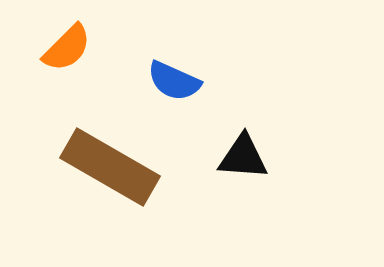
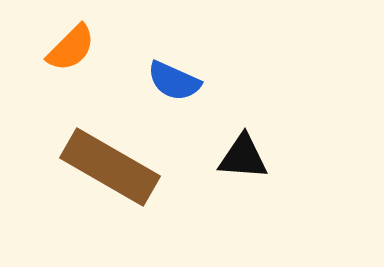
orange semicircle: moved 4 px right
